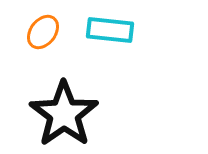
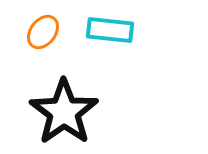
black star: moved 2 px up
